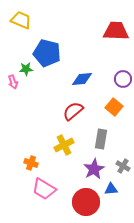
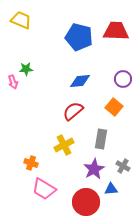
blue pentagon: moved 32 px right, 16 px up
blue diamond: moved 2 px left, 2 px down
